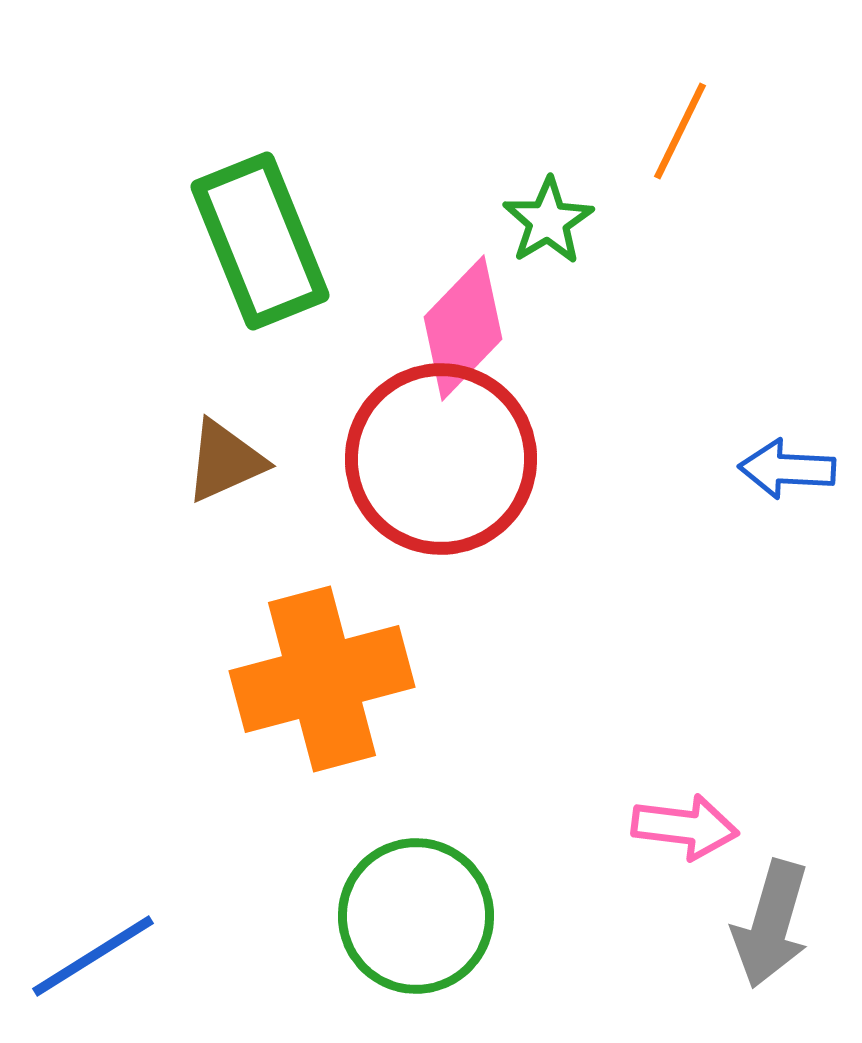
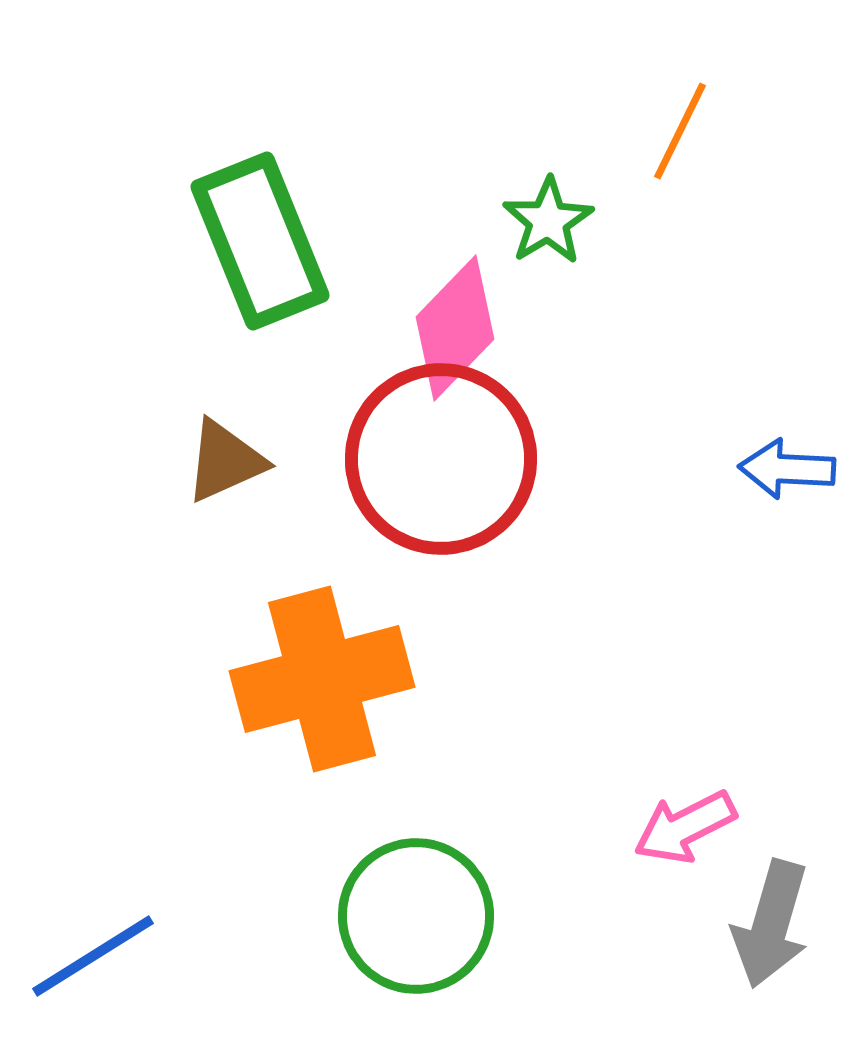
pink diamond: moved 8 px left
pink arrow: rotated 146 degrees clockwise
